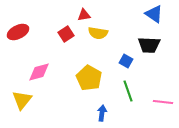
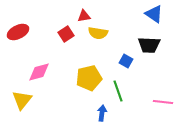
red triangle: moved 1 px down
yellow pentagon: rotated 30 degrees clockwise
green line: moved 10 px left
